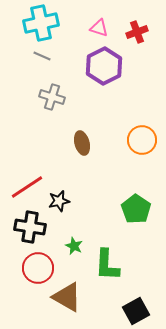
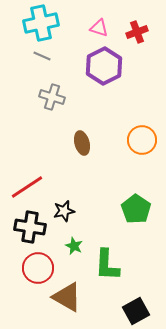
black star: moved 5 px right, 10 px down
